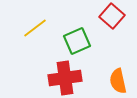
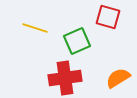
red square: moved 4 px left, 1 px down; rotated 25 degrees counterclockwise
yellow line: rotated 55 degrees clockwise
orange semicircle: moved 3 px up; rotated 70 degrees clockwise
